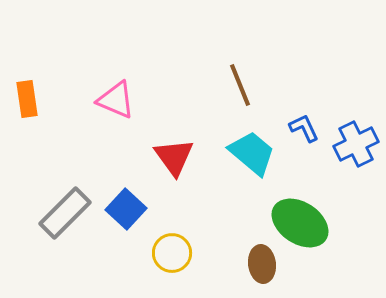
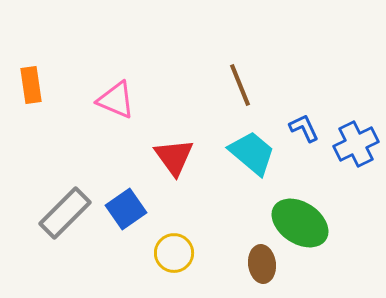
orange rectangle: moved 4 px right, 14 px up
blue square: rotated 12 degrees clockwise
yellow circle: moved 2 px right
